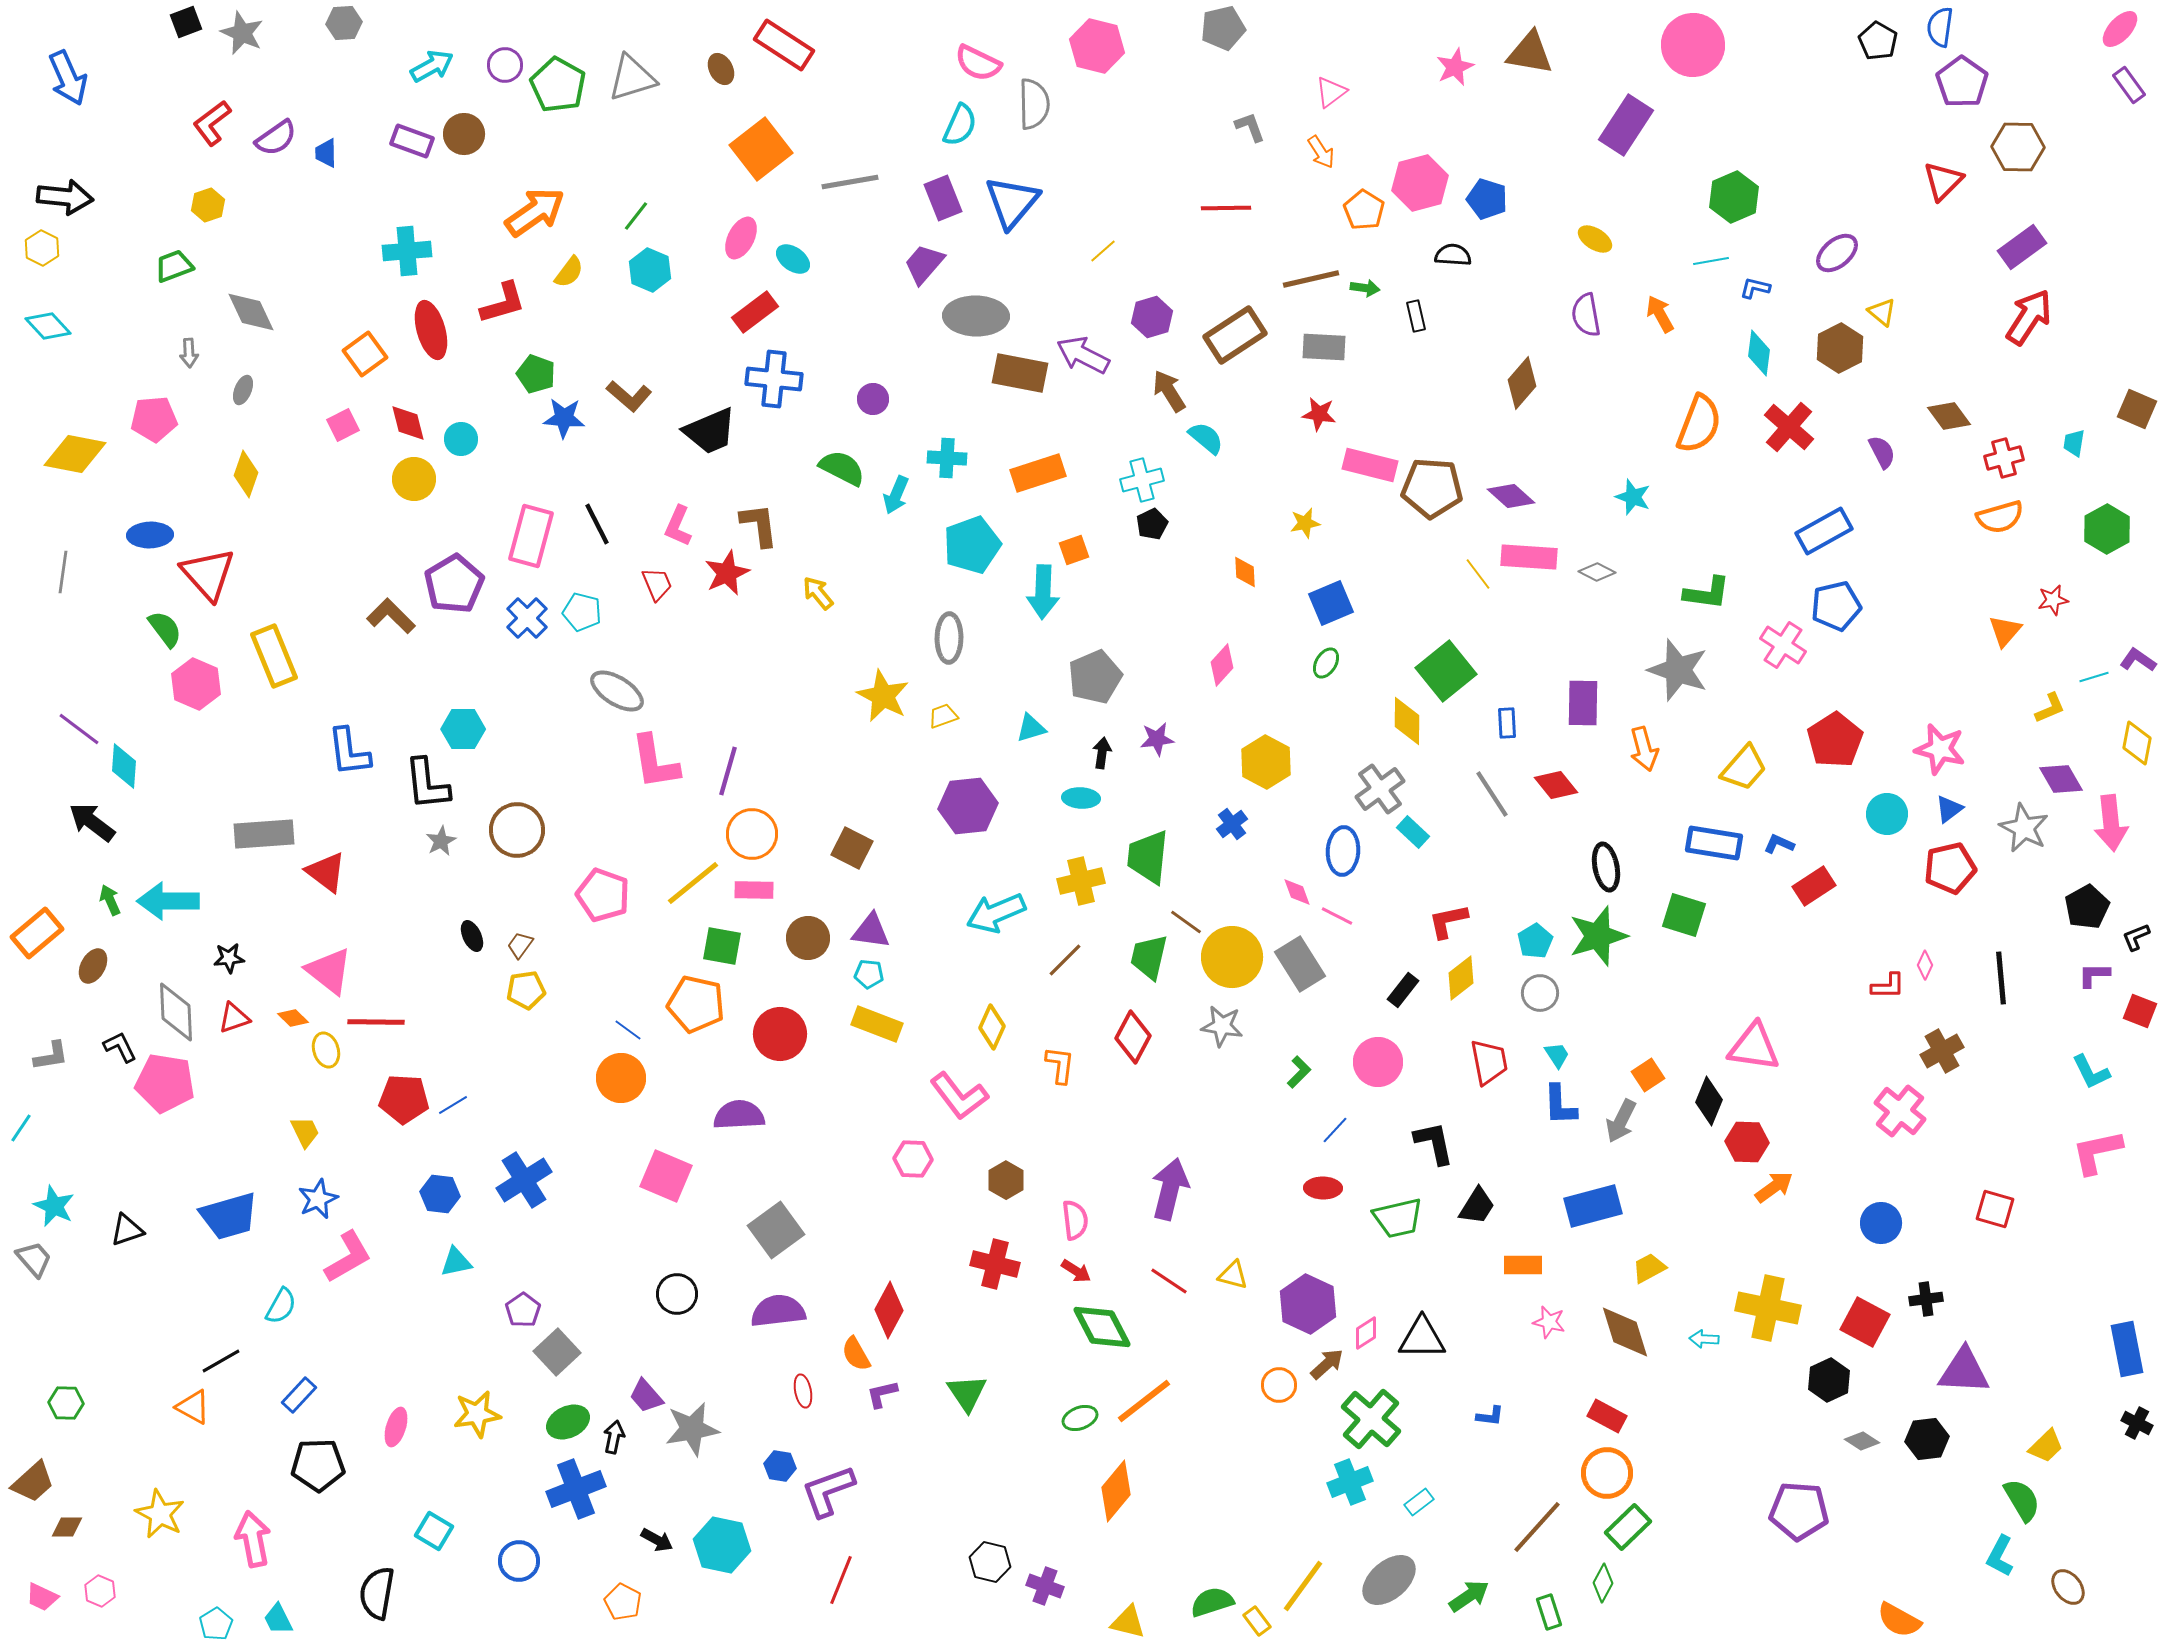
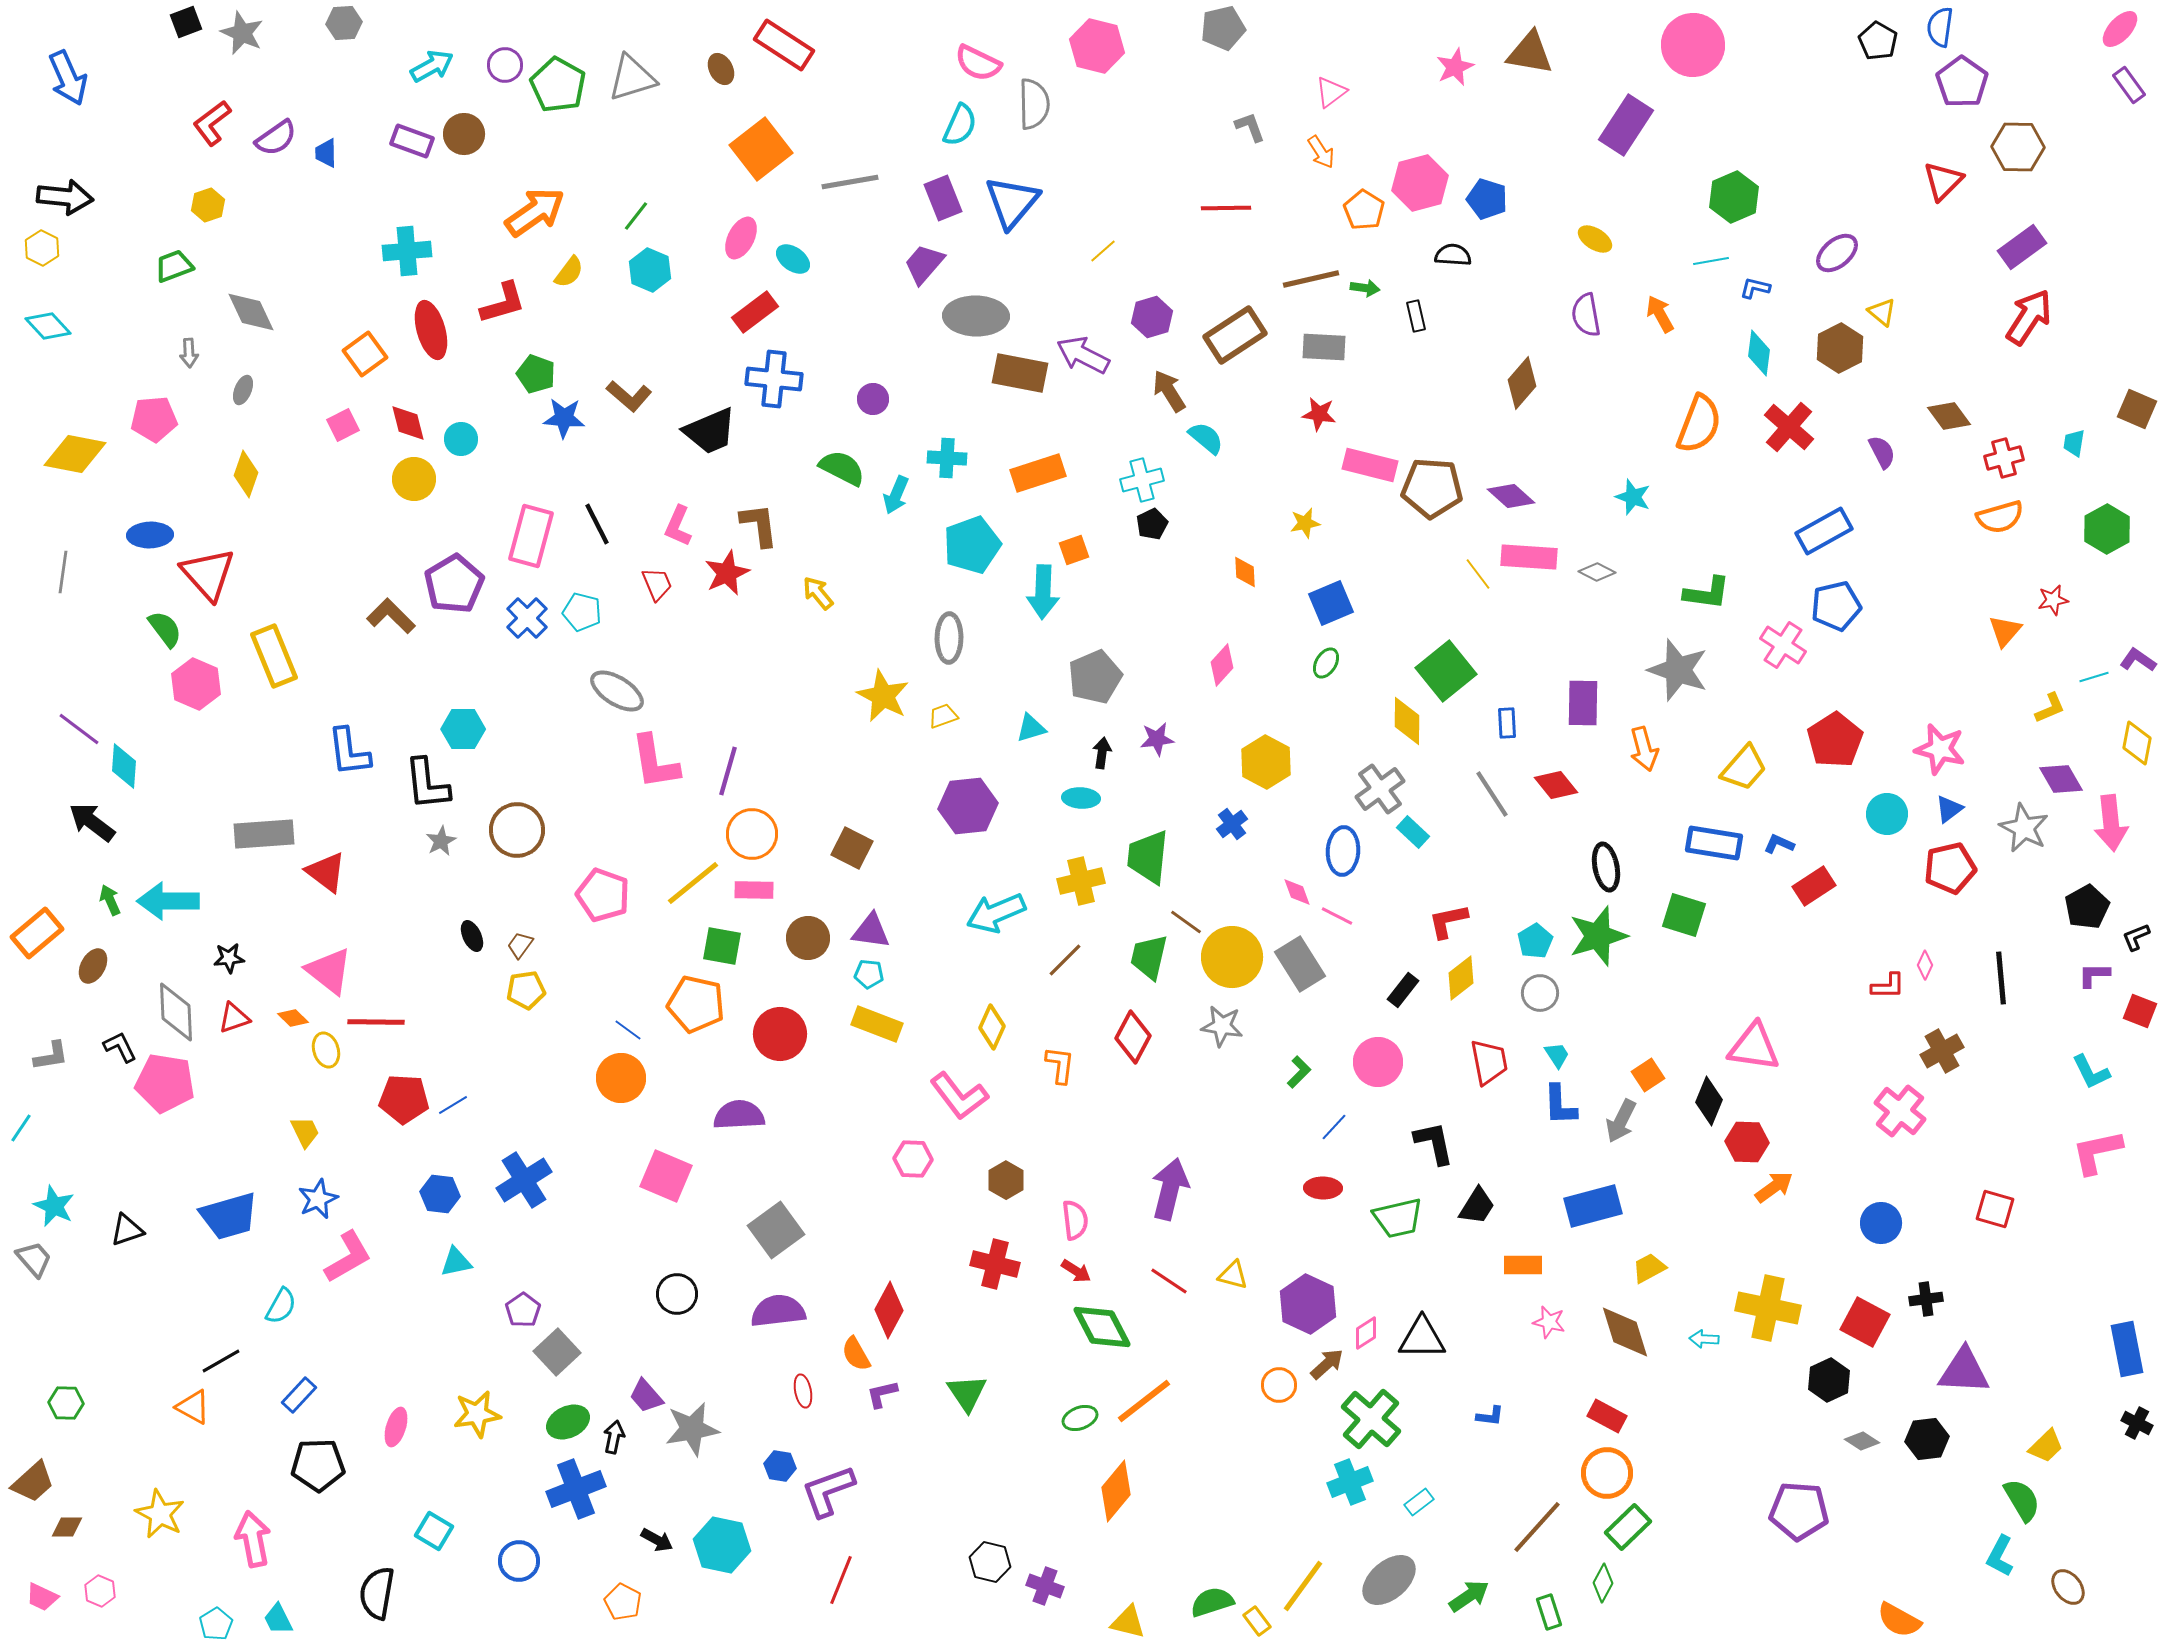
blue line at (1335, 1130): moved 1 px left, 3 px up
